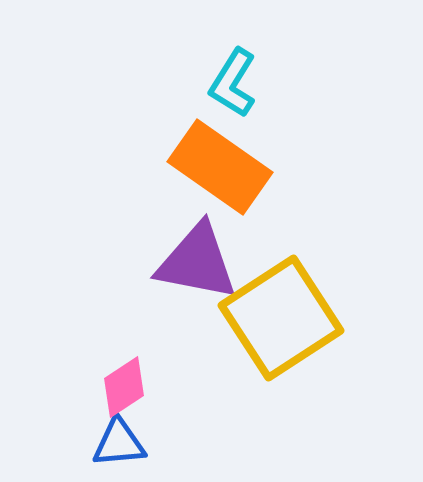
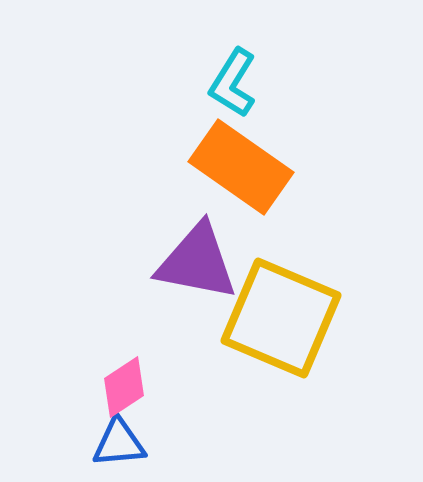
orange rectangle: moved 21 px right
yellow square: rotated 34 degrees counterclockwise
